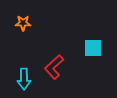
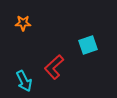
cyan square: moved 5 px left, 3 px up; rotated 18 degrees counterclockwise
cyan arrow: moved 2 px down; rotated 25 degrees counterclockwise
